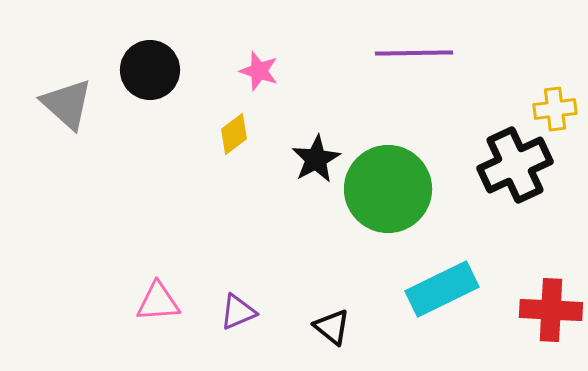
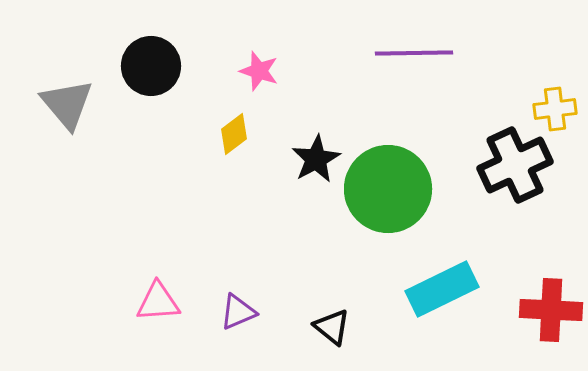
black circle: moved 1 px right, 4 px up
gray triangle: rotated 8 degrees clockwise
